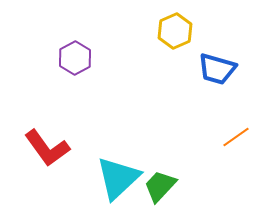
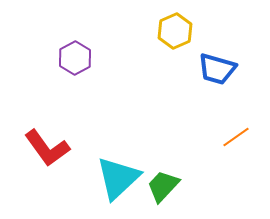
green trapezoid: moved 3 px right
